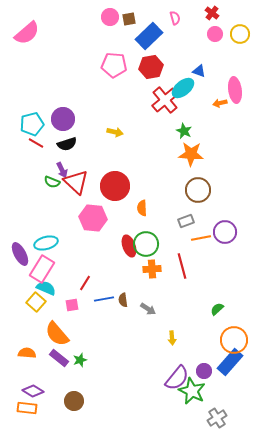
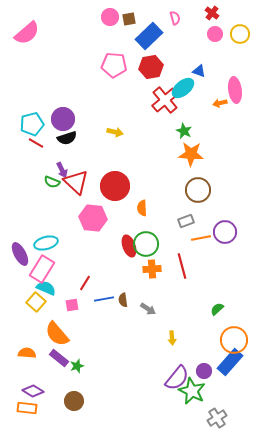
black semicircle at (67, 144): moved 6 px up
green star at (80, 360): moved 3 px left, 6 px down
